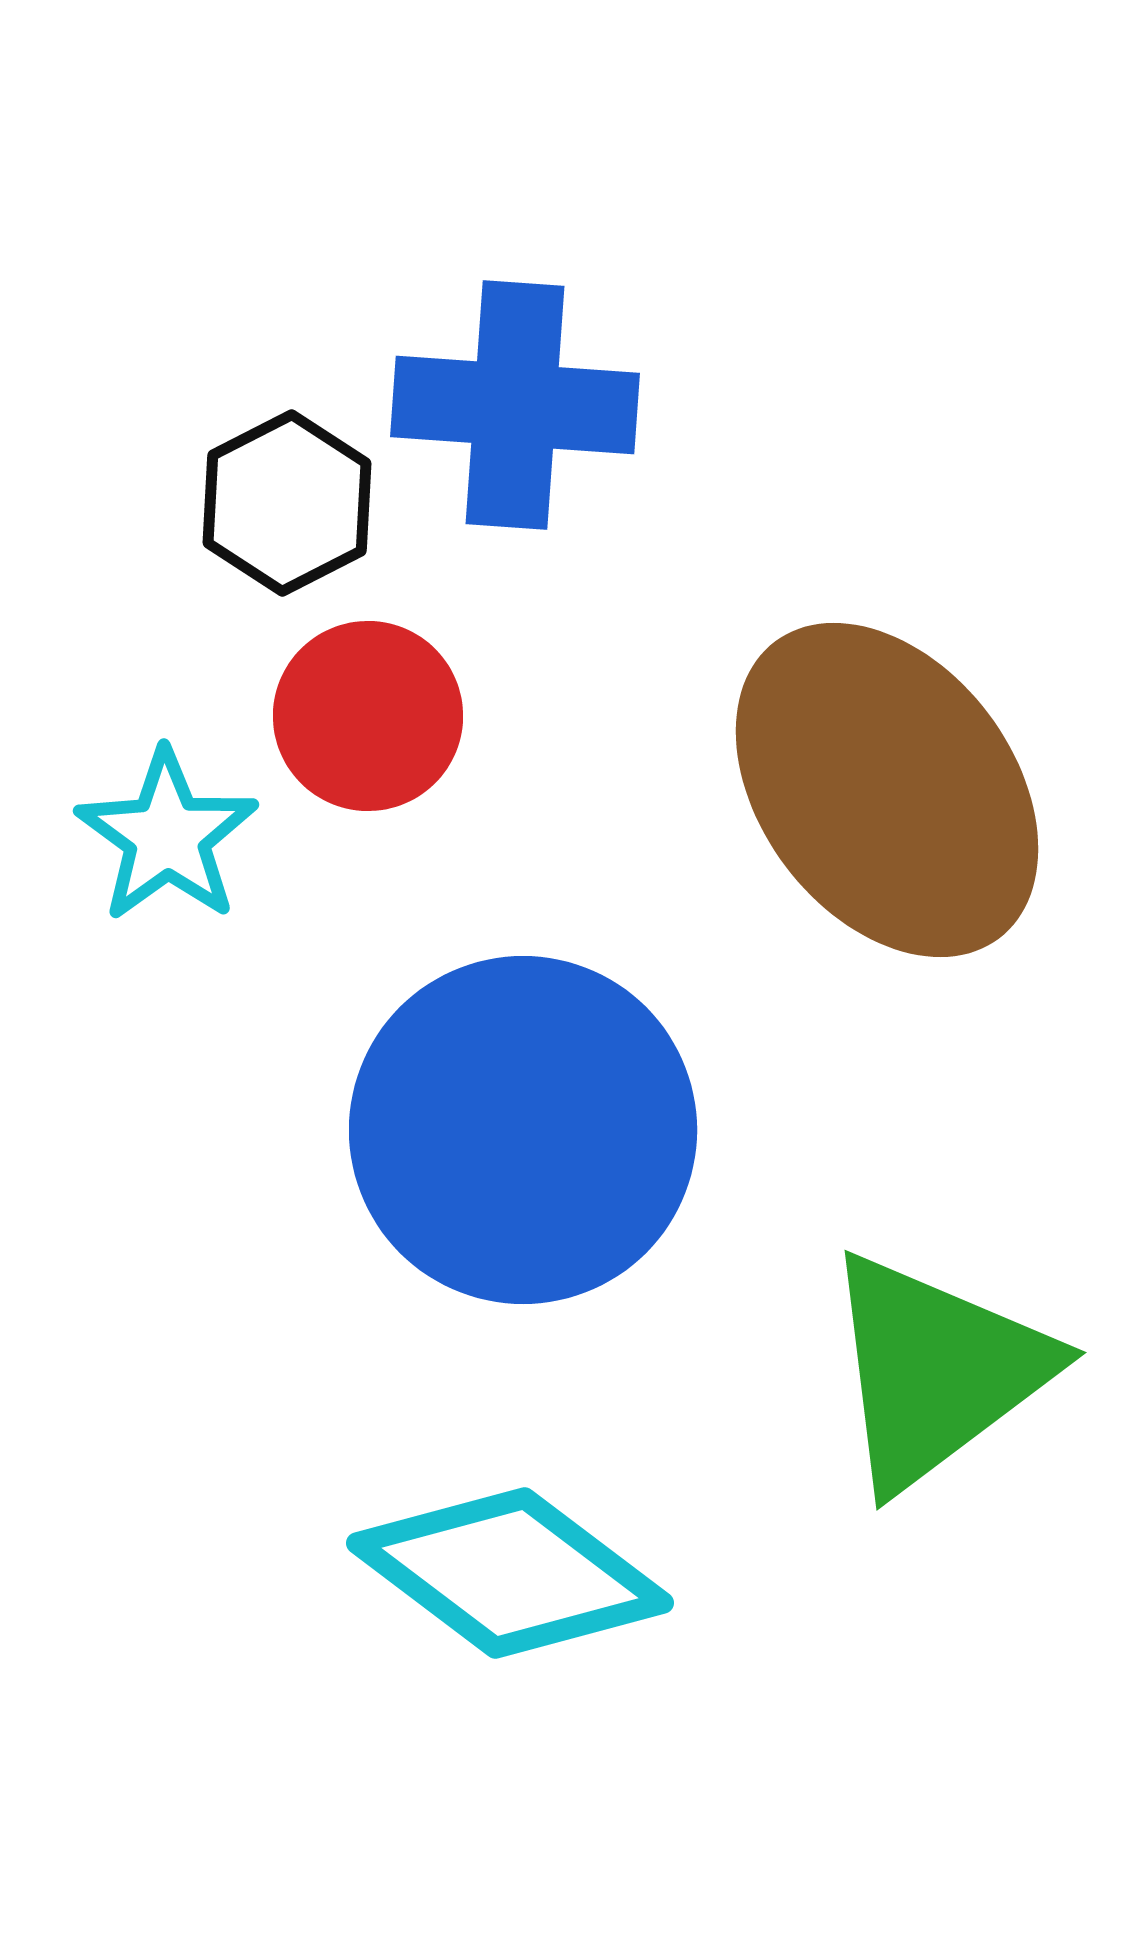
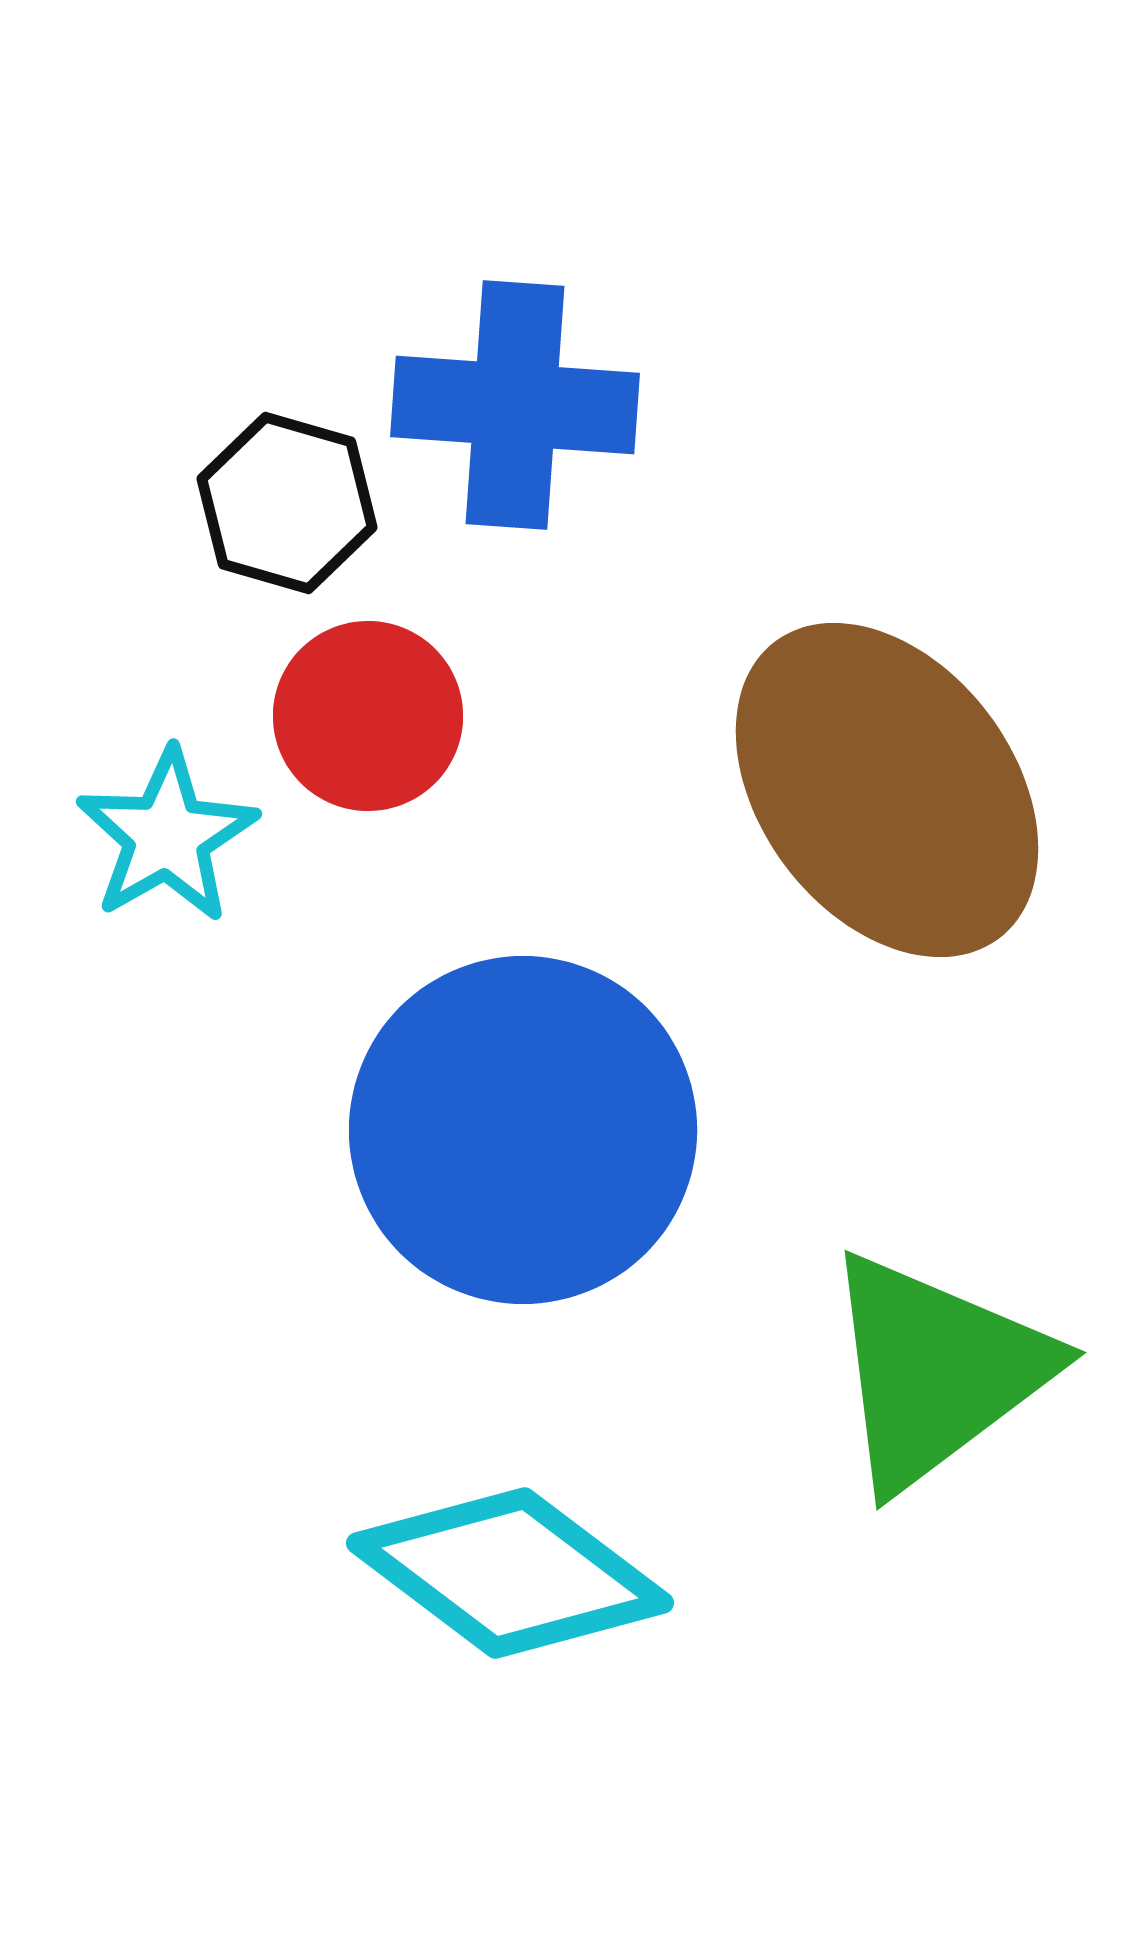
black hexagon: rotated 17 degrees counterclockwise
cyan star: rotated 6 degrees clockwise
